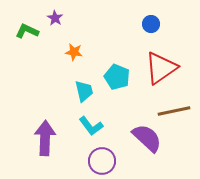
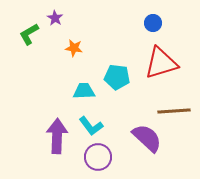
blue circle: moved 2 px right, 1 px up
green L-shape: moved 2 px right, 3 px down; rotated 55 degrees counterclockwise
orange star: moved 4 px up
red triangle: moved 5 px up; rotated 18 degrees clockwise
cyan pentagon: rotated 15 degrees counterclockwise
cyan trapezoid: rotated 80 degrees counterclockwise
brown line: rotated 8 degrees clockwise
purple arrow: moved 12 px right, 2 px up
purple circle: moved 4 px left, 4 px up
